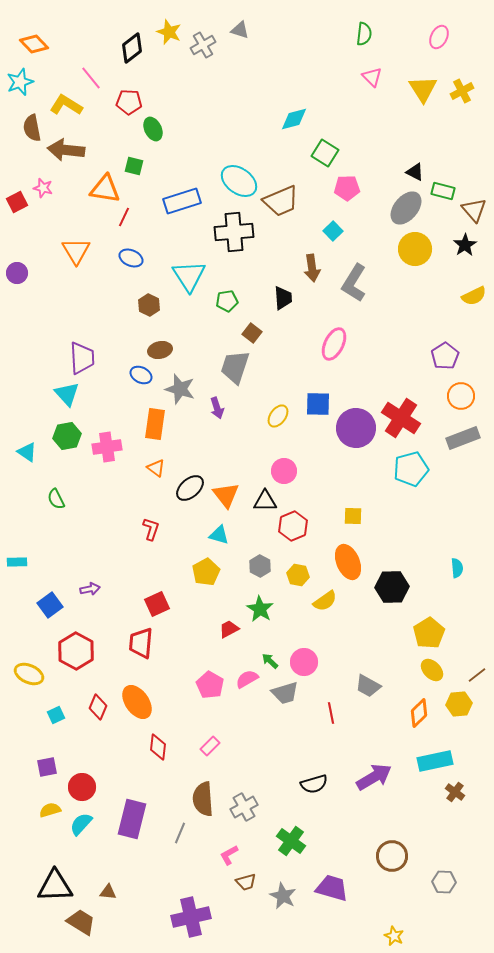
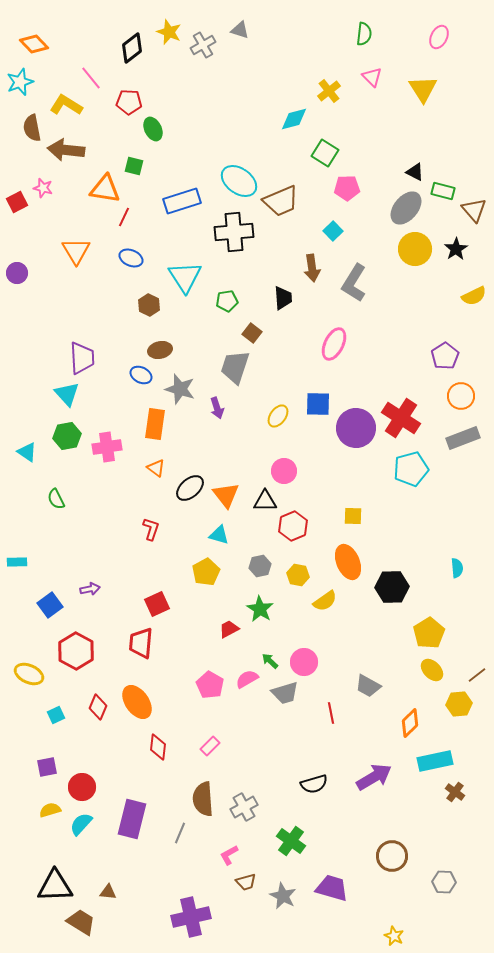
yellow cross at (462, 91): moved 133 px left; rotated 10 degrees counterclockwise
black star at (465, 245): moved 9 px left, 4 px down
cyan triangle at (189, 276): moved 4 px left, 1 px down
gray hexagon at (260, 566): rotated 20 degrees clockwise
orange diamond at (419, 713): moved 9 px left, 10 px down
